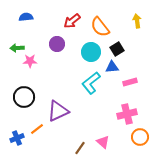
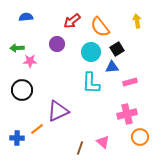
cyan L-shape: rotated 50 degrees counterclockwise
black circle: moved 2 px left, 7 px up
blue cross: rotated 24 degrees clockwise
brown line: rotated 16 degrees counterclockwise
